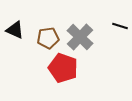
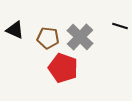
brown pentagon: rotated 15 degrees clockwise
